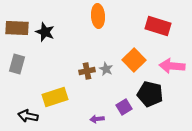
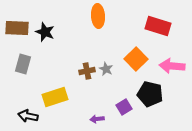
orange square: moved 2 px right, 1 px up
gray rectangle: moved 6 px right
